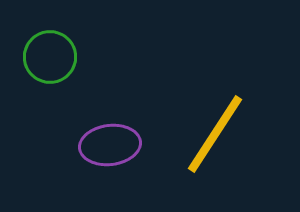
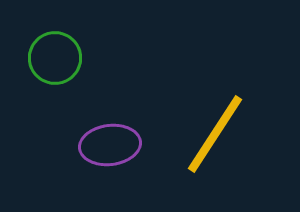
green circle: moved 5 px right, 1 px down
